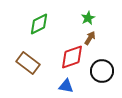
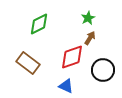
black circle: moved 1 px right, 1 px up
blue triangle: rotated 14 degrees clockwise
